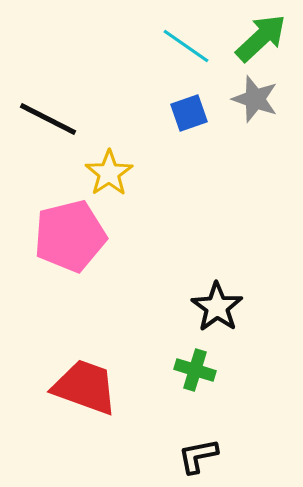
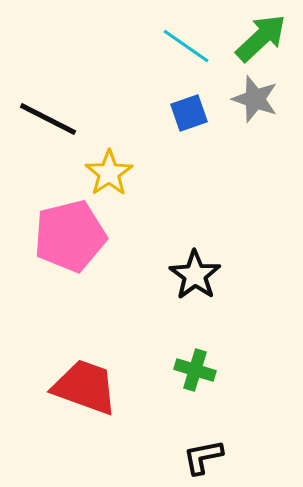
black star: moved 22 px left, 32 px up
black L-shape: moved 5 px right, 1 px down
